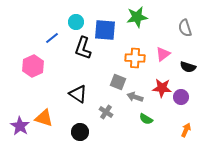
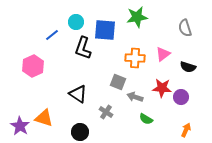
blue line: moved 3 px up
